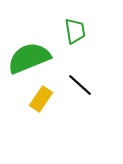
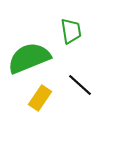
green trapezoid: moved 4 px left
yellow rectangle: moved 1 px left, 1 px up
